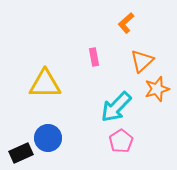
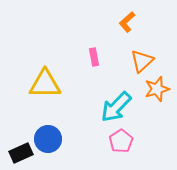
orange L-shape: moved 1 px right, 1 px up
blue circle: moved 1 px down
